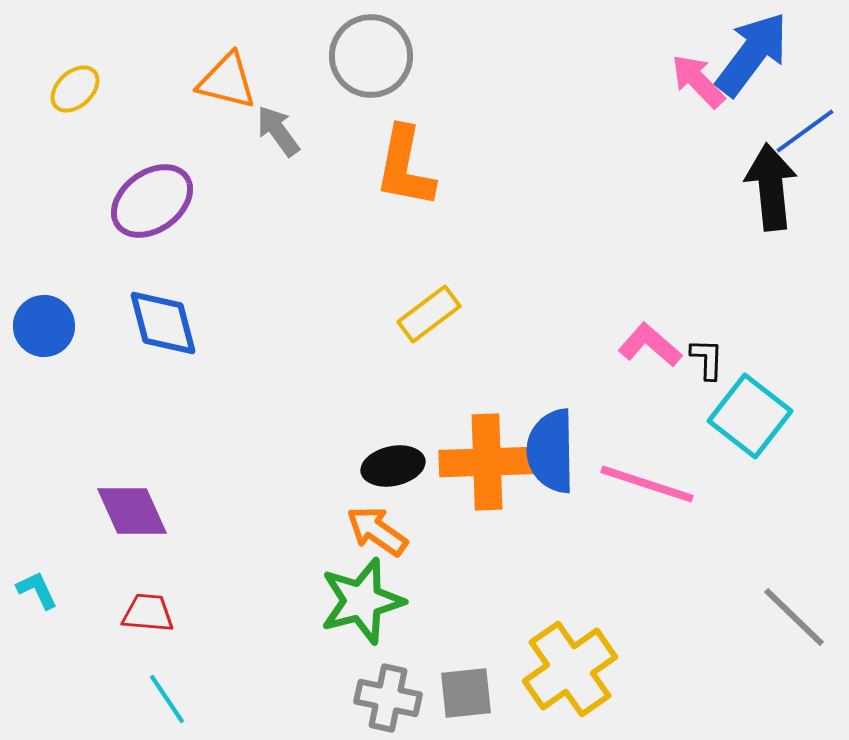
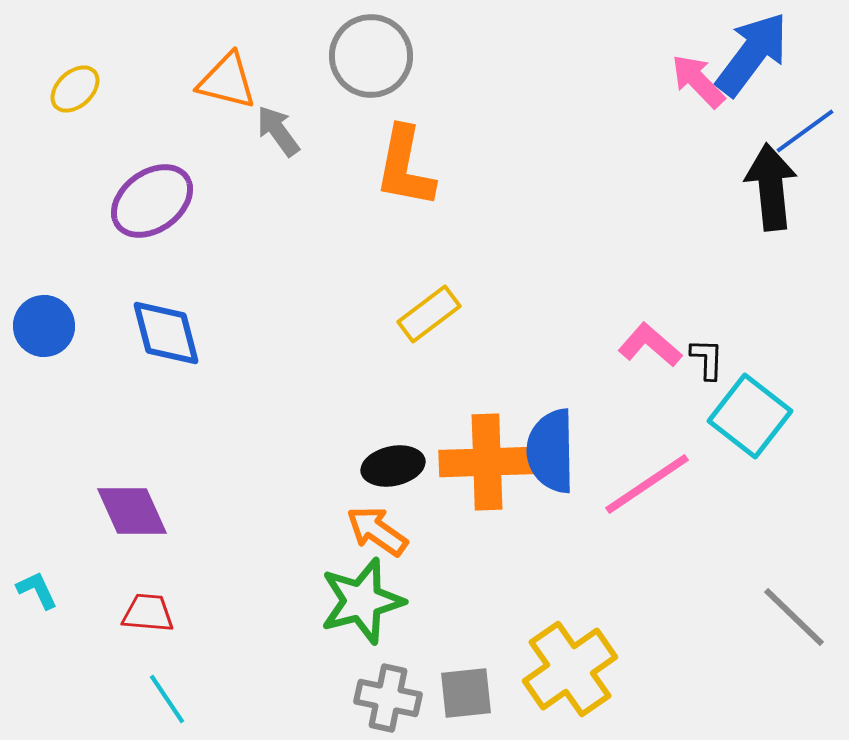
blue diamond: moved 3 px right, 10 px down
pink line: rotated 52 degrees counterclockwise
